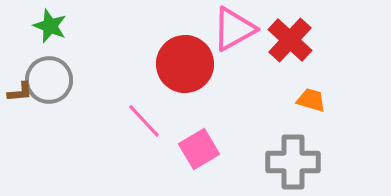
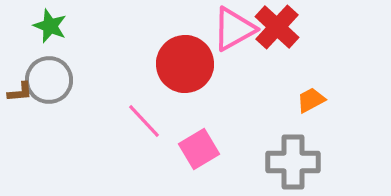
red cross: moved 13 px left, 13 px up
orange trapezoid: rotated 44 degrees counterclockwise
